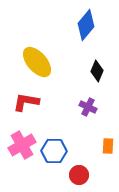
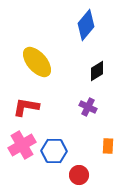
black diamond: rotated 35 degrees clockwise
red L-shape: moved 5 px down
